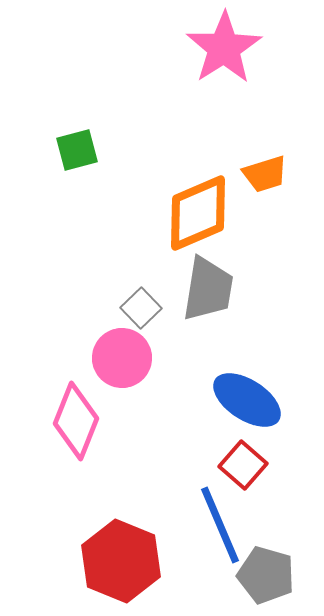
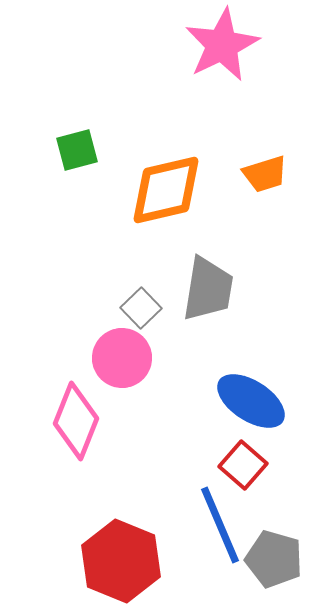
pink star: moved 2 px left, 3 px up; rotated 6 degrees clockwise
orange diamond: moved 32 px left, 23 px up; rotated 10 degrees clockwise
blue ellipse: moved 4 px right, 1 px down
gray pentagon: moved 8 px right, 16 px up
